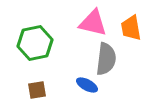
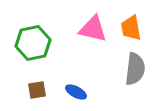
pink triangle: moved 6 px down
green hexagon: moved 2 px left
gray semicircle: moved 29 px right, 10 px down
blue ellipse: moved 11 px left, 7 px down
